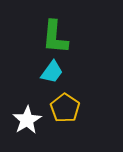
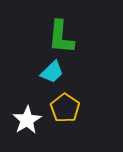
green L-shape: moved 6 px right
cyan trapezoid: rotated 10 degrees clockwise
